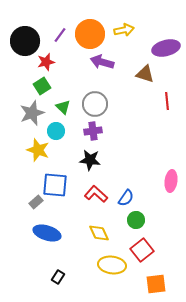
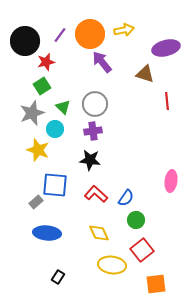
purple arrow: rotated 35 degrees clockwise
cyan circle: moved 1 px left, 2 px up
blue ellipse: rotated 12 degrees counterclockwise
